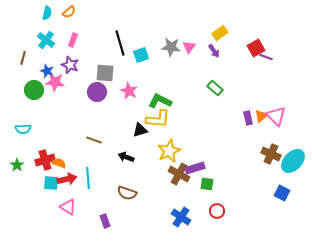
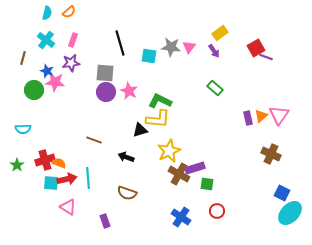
cyan square at (141, 55): moved 8 px right, 1 px down; rotated 28 degrees clockwise
purple star at (70, 65): moved 1 px right, 2 px up; rotated 30 degrees counterclockwise
purple circle at (97, 92): moved 9 px right
pink triangle at (276, 116): moved 3 px right, 1 px up; rotated 20 degrees clockwise
cyan ellipse at (293, 161): moved 3 px left, 52 px down
